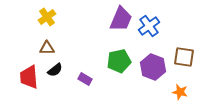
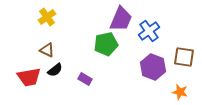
blue cross: moved 5 px down
brown triangle: moved 2 px down; rotated 28 degrees clockwise
green pentagon: moved 13 px left, 17 px up
red trapezoid: rotated 95 degrees counterclockwise
